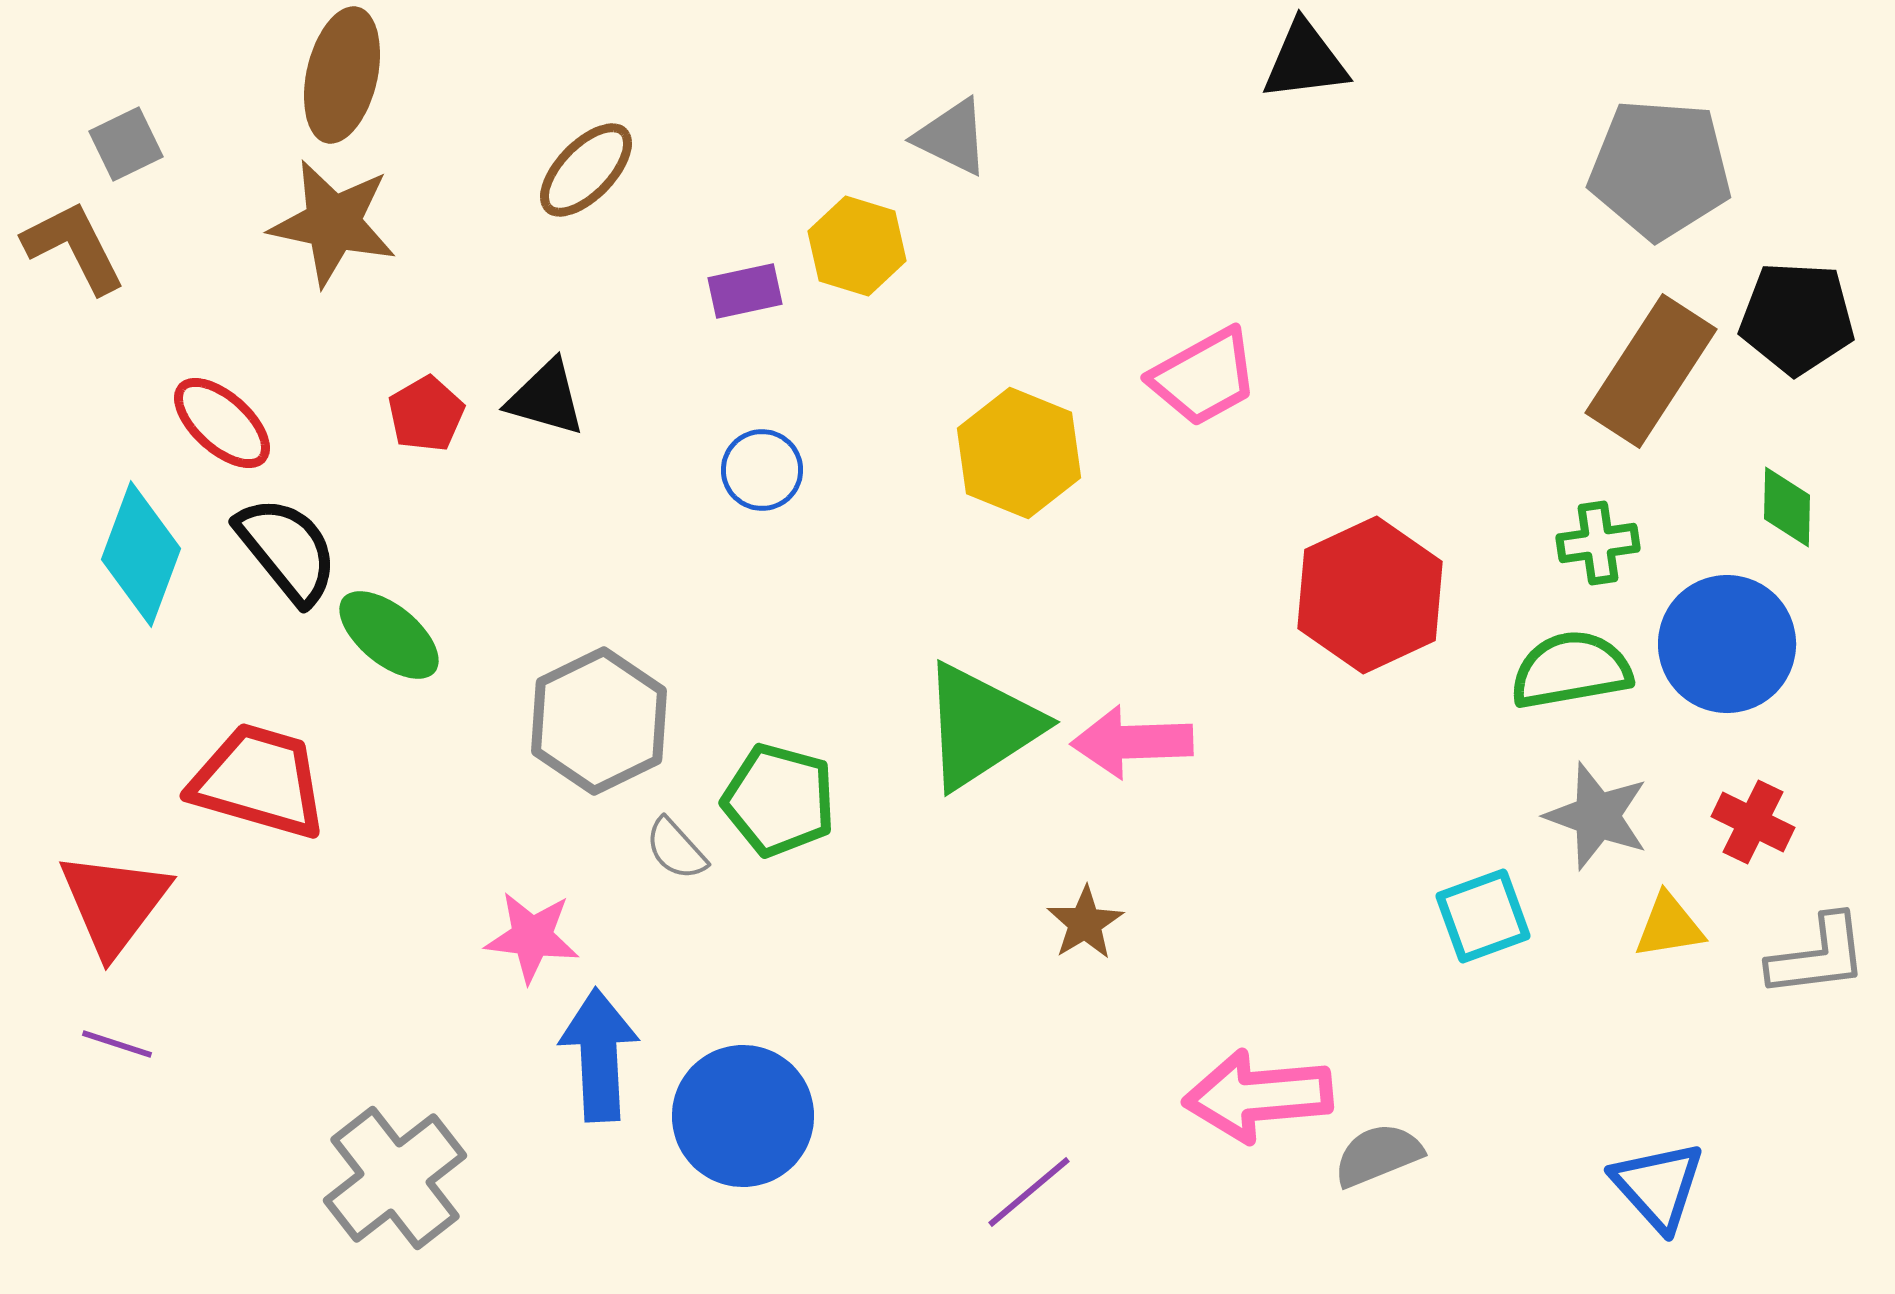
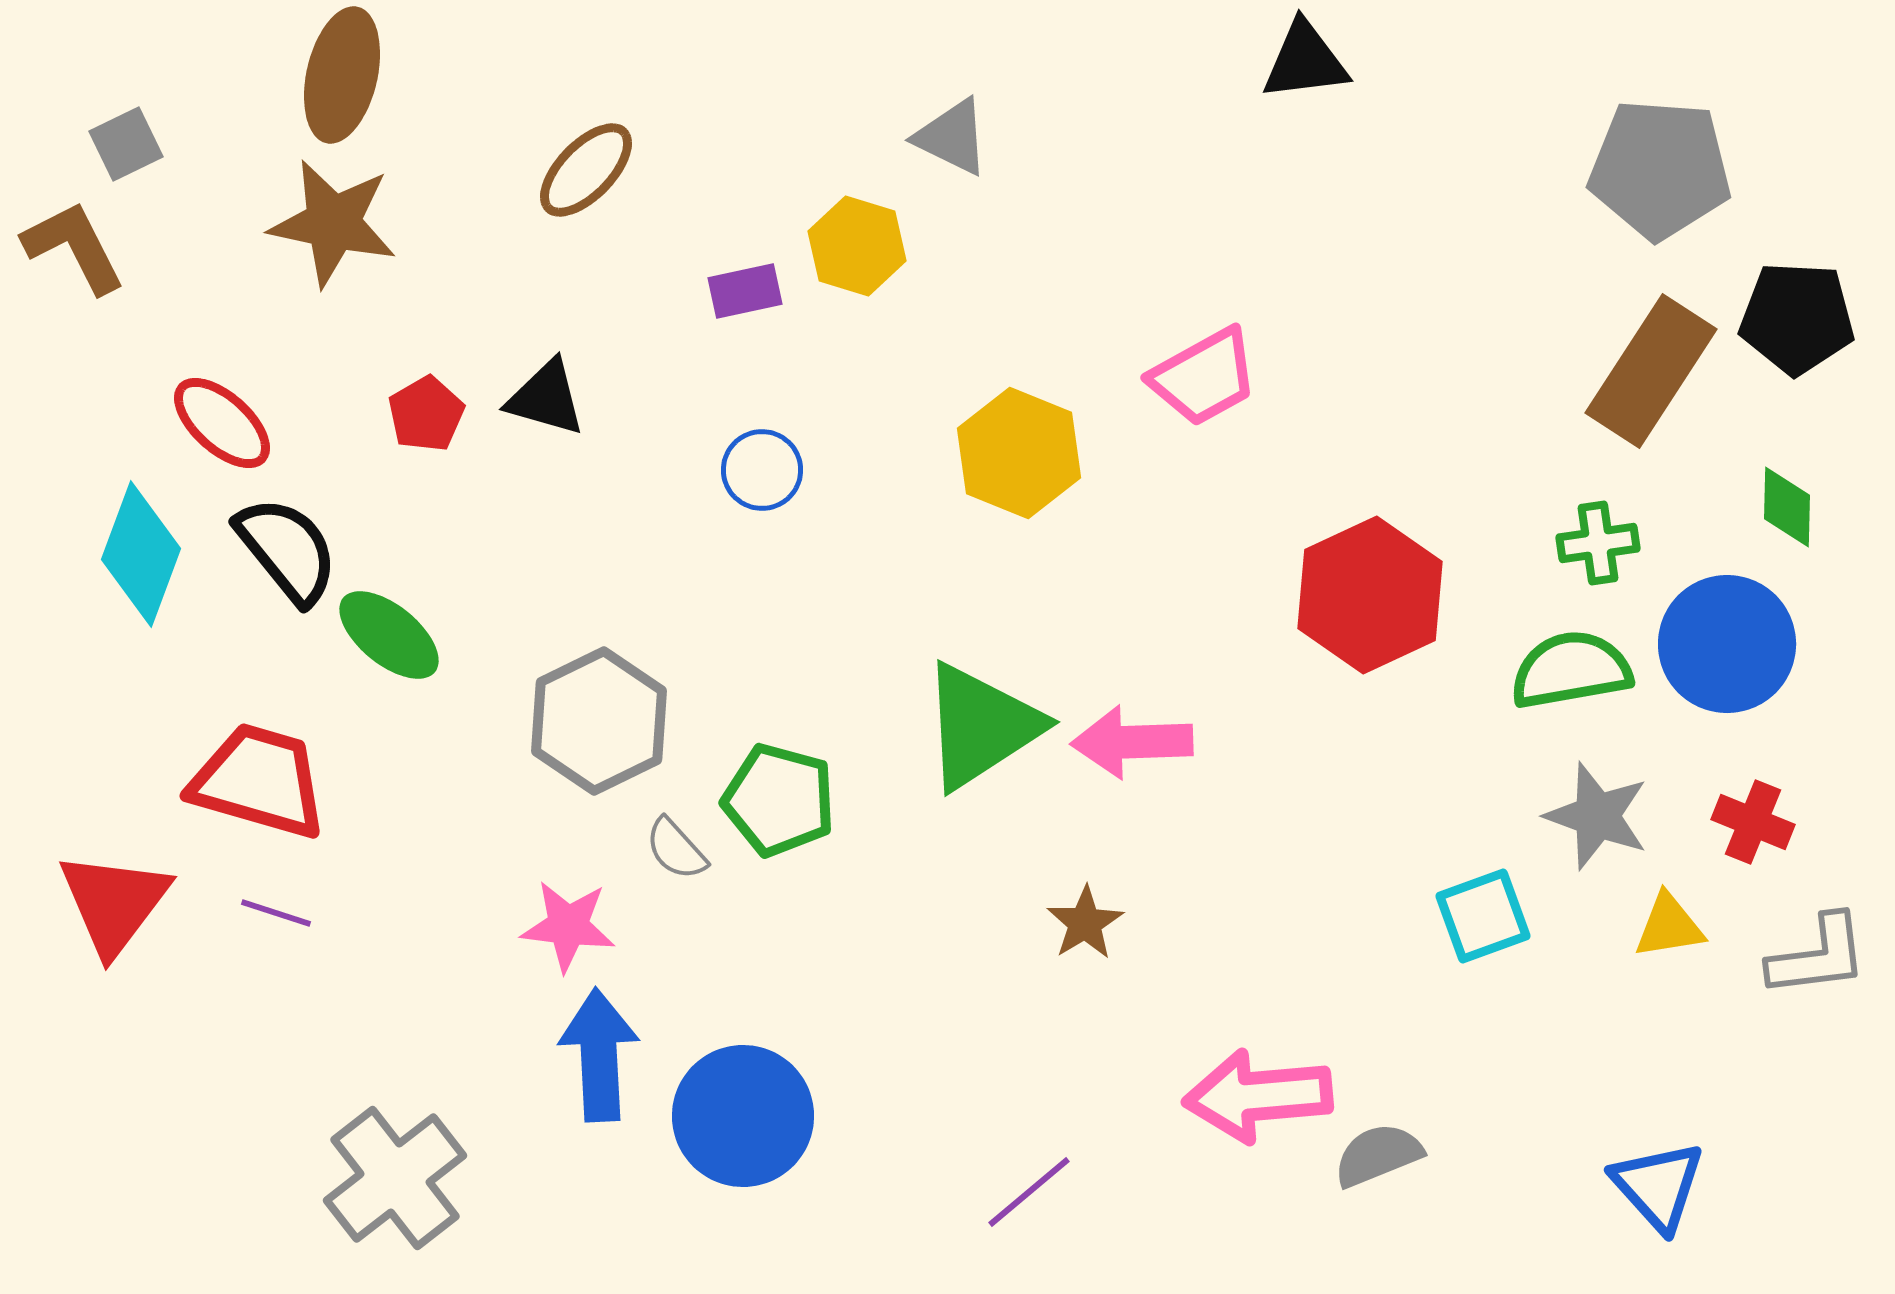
red cross at (1753, 822): rotated 4 degrees counterclockwise
pink star at (532, 937): moved 36 px right, 11 px up
purple line at (117, 1044): moved 159 px right, 131 px up
